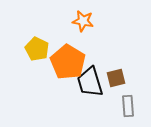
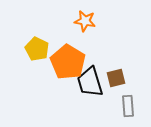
orange star: moved 2 px right
